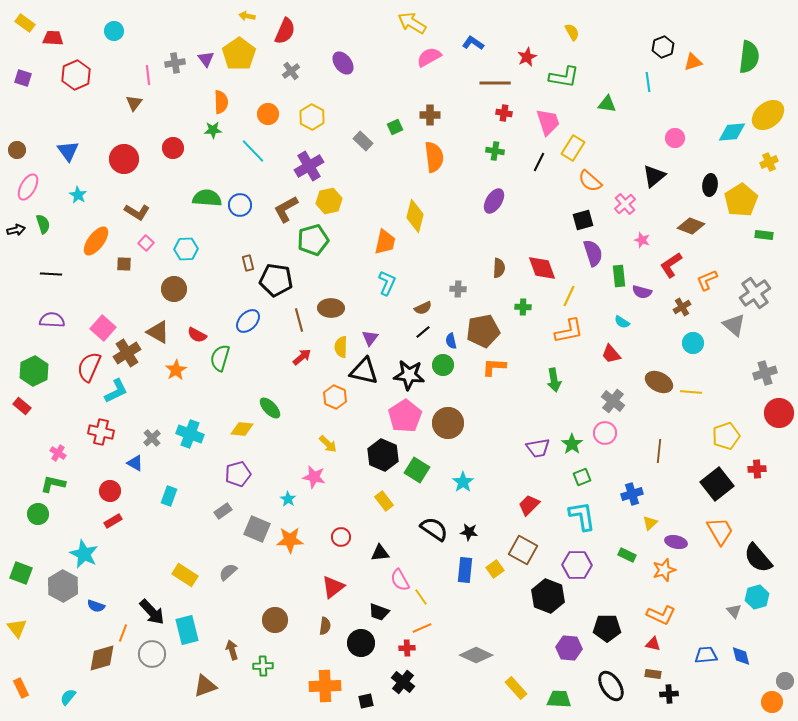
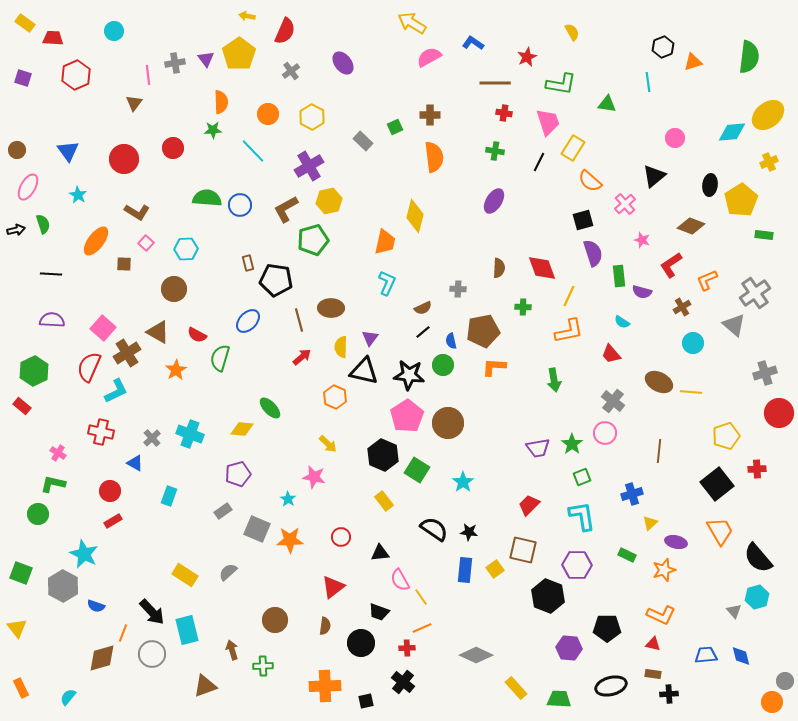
green L-shape at (564, 77): moved 3 px left, 7 px down
pink pentagon at (405, 416): moved 2 px right
brown square at (523, 550): rotated 16 degrees counterclockwise
black ellipse at (611, 686): rotated 72 degrees counterclockwise
